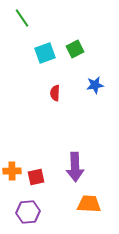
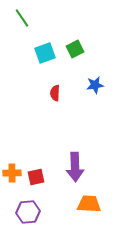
orange cross: moved 2 px down
